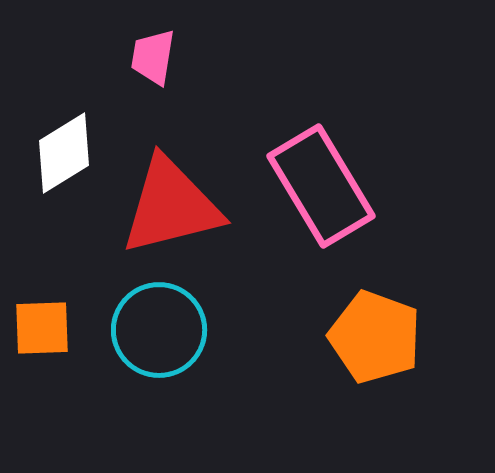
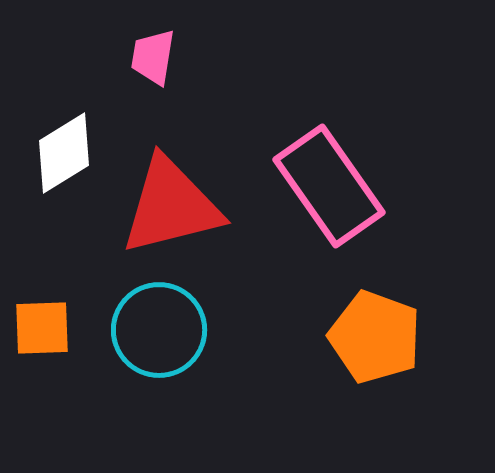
pink rectangle: moved 8 px right; rotated 4 degrees counterclockwise
